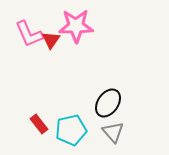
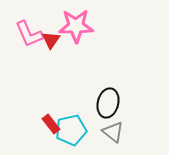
black ellipse: rotated 20 degrees counterclockwise
red rectangle: moved 12 px right
gray triangle: rotated 10 degrees counterclockwise
